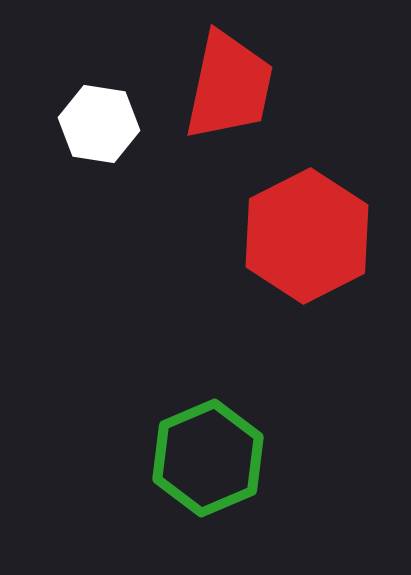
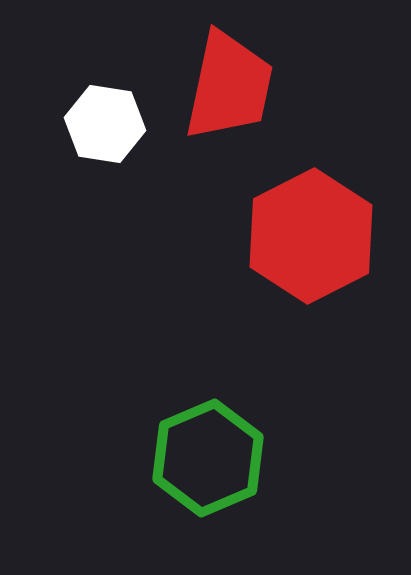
white hexagon: moved 6 px right
red hexagon: moved 4 px right
